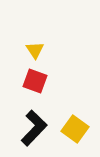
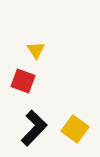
yellow triangle: moved 1 px right
red square: moved 12 px left
